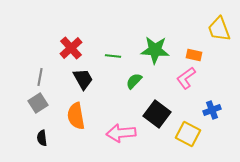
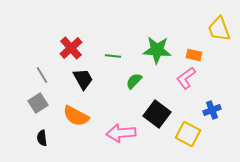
green star: moved 2 px right
gray line: moved 2 px right, 2 px up; rotated 42 degrees counterclockwise
orange semicircle: rotated 52 degrees counterclockwise
